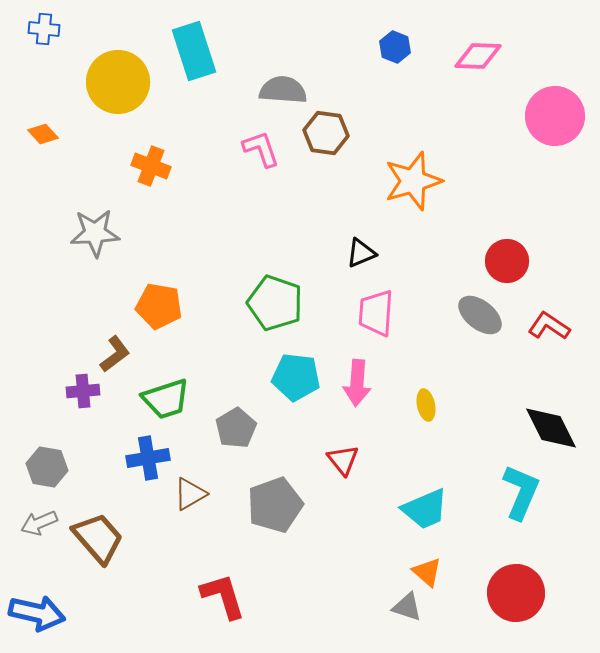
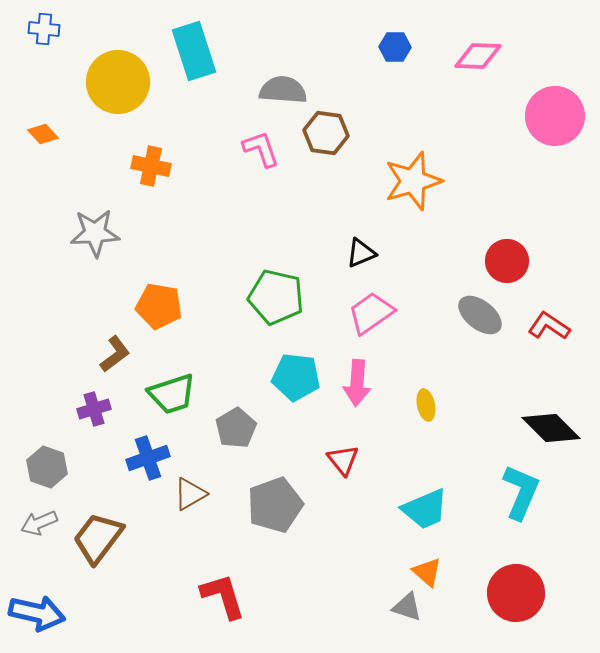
blue hexagon at (395, 47): rotated 20 degrees counterclockwise
orange cross at (151, 166): rotated 9 degrees counterclockwise
green pentagon at (275, 303): moved 1 px right, 6 px up; rotated 6 degrees counterclockwise
pink trapezoid at (376, 313): moved 5 px left; rotated 51 degrees clockwise
purple cross at (83, 391): moved 11 px right, 18 px down; rotated 12 degrees counterclockwise
green trapezoid at (166, 399): moved 6 px right, 5 px up
black diamond at (551, 428): rotated 18 degrees counterclockwise
blue cross at (148, 458): rotated 9 degrees counterclockwise
gray hexagon at (47, 467): rotated 9 degrees clockwise
brown trapezoid at (98, 538): rotated 102 degrees counterclockwise
